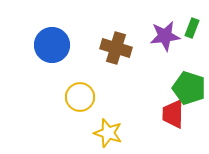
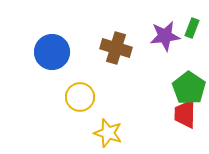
blue circle: moved 7 px down
green pentagon: rotated 16 degrees clockwise
red trapezoid: moved 12 px right
